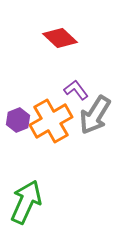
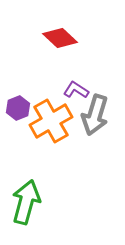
purple L-shape: rotated 20 degrees counterclockwise
gray arrow: rotated 15 degrees counterclockwise
purple hexagon: moved 12 px up
green arrow: rotated 9 degrees counterclockwise
